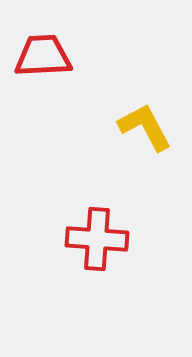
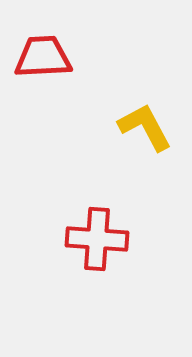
red trapezoid: moved 1 px down
